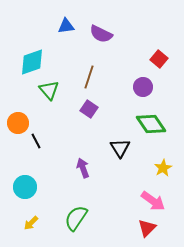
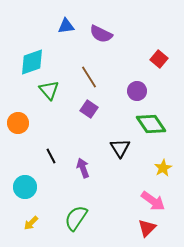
brown line: rotated 50 degrees counterclockwise
purple circle: moved 6 px left, 4 px down
black line: moved 15 px right, 15 px down
